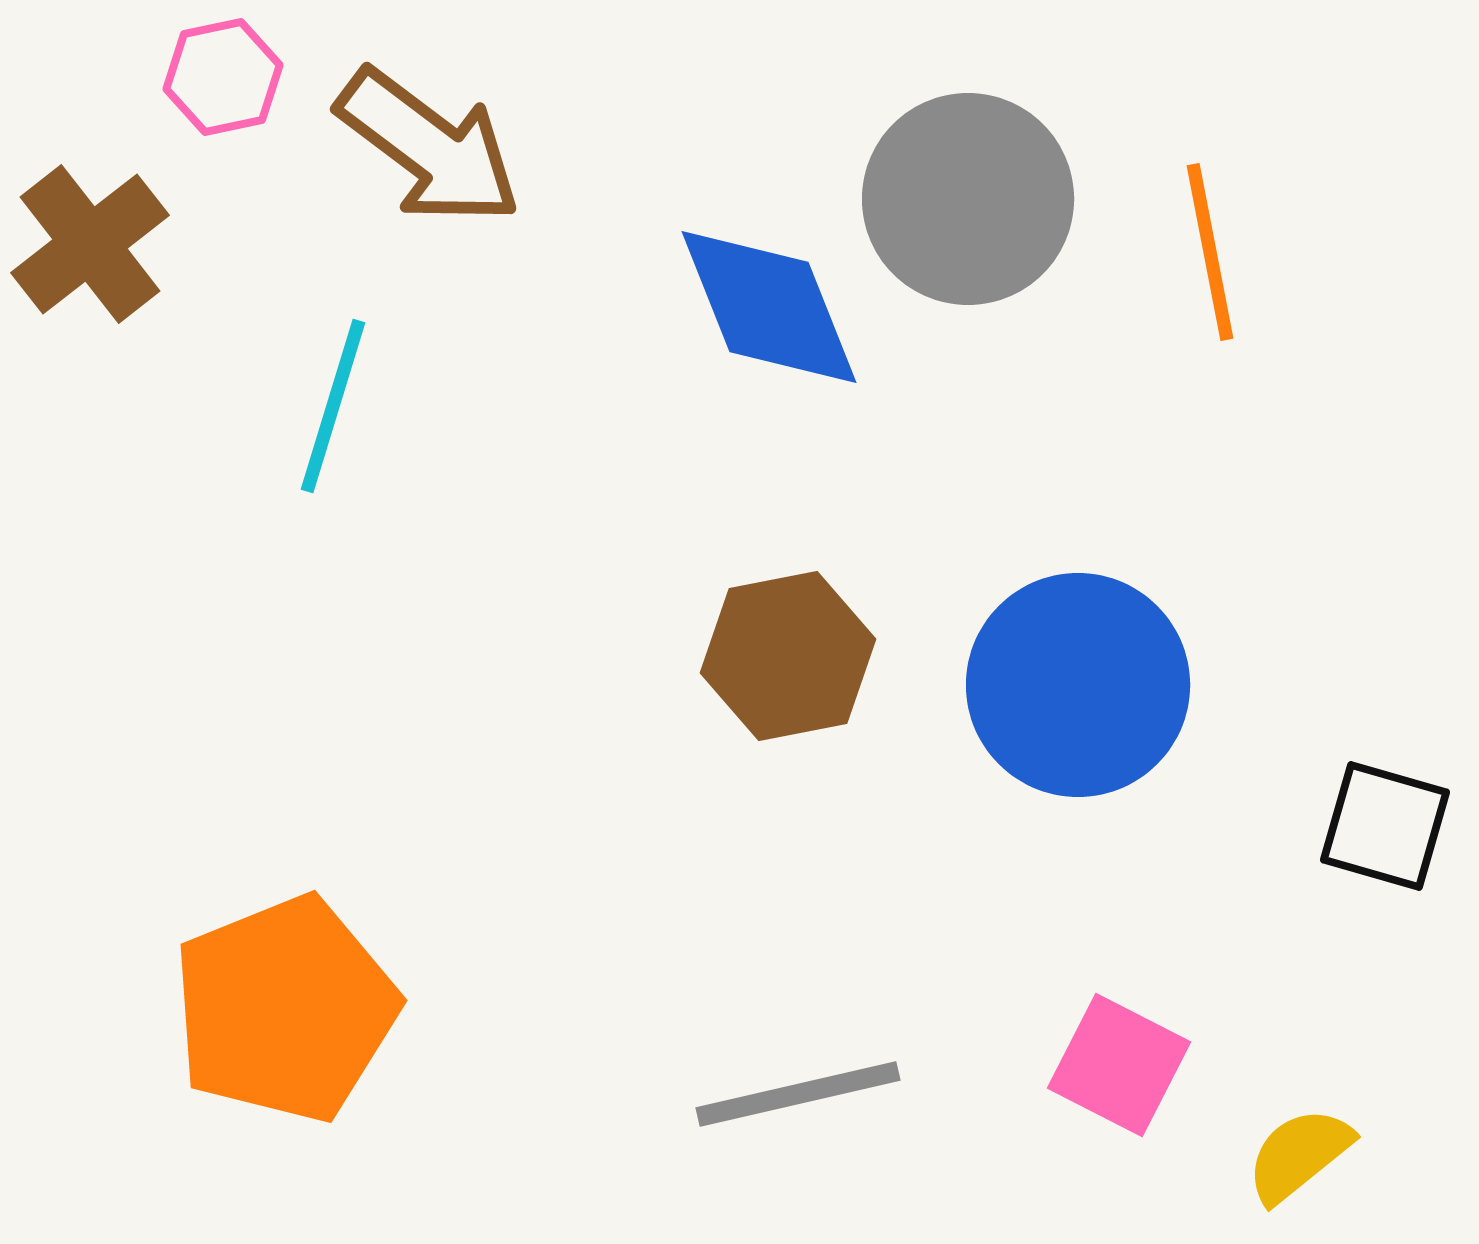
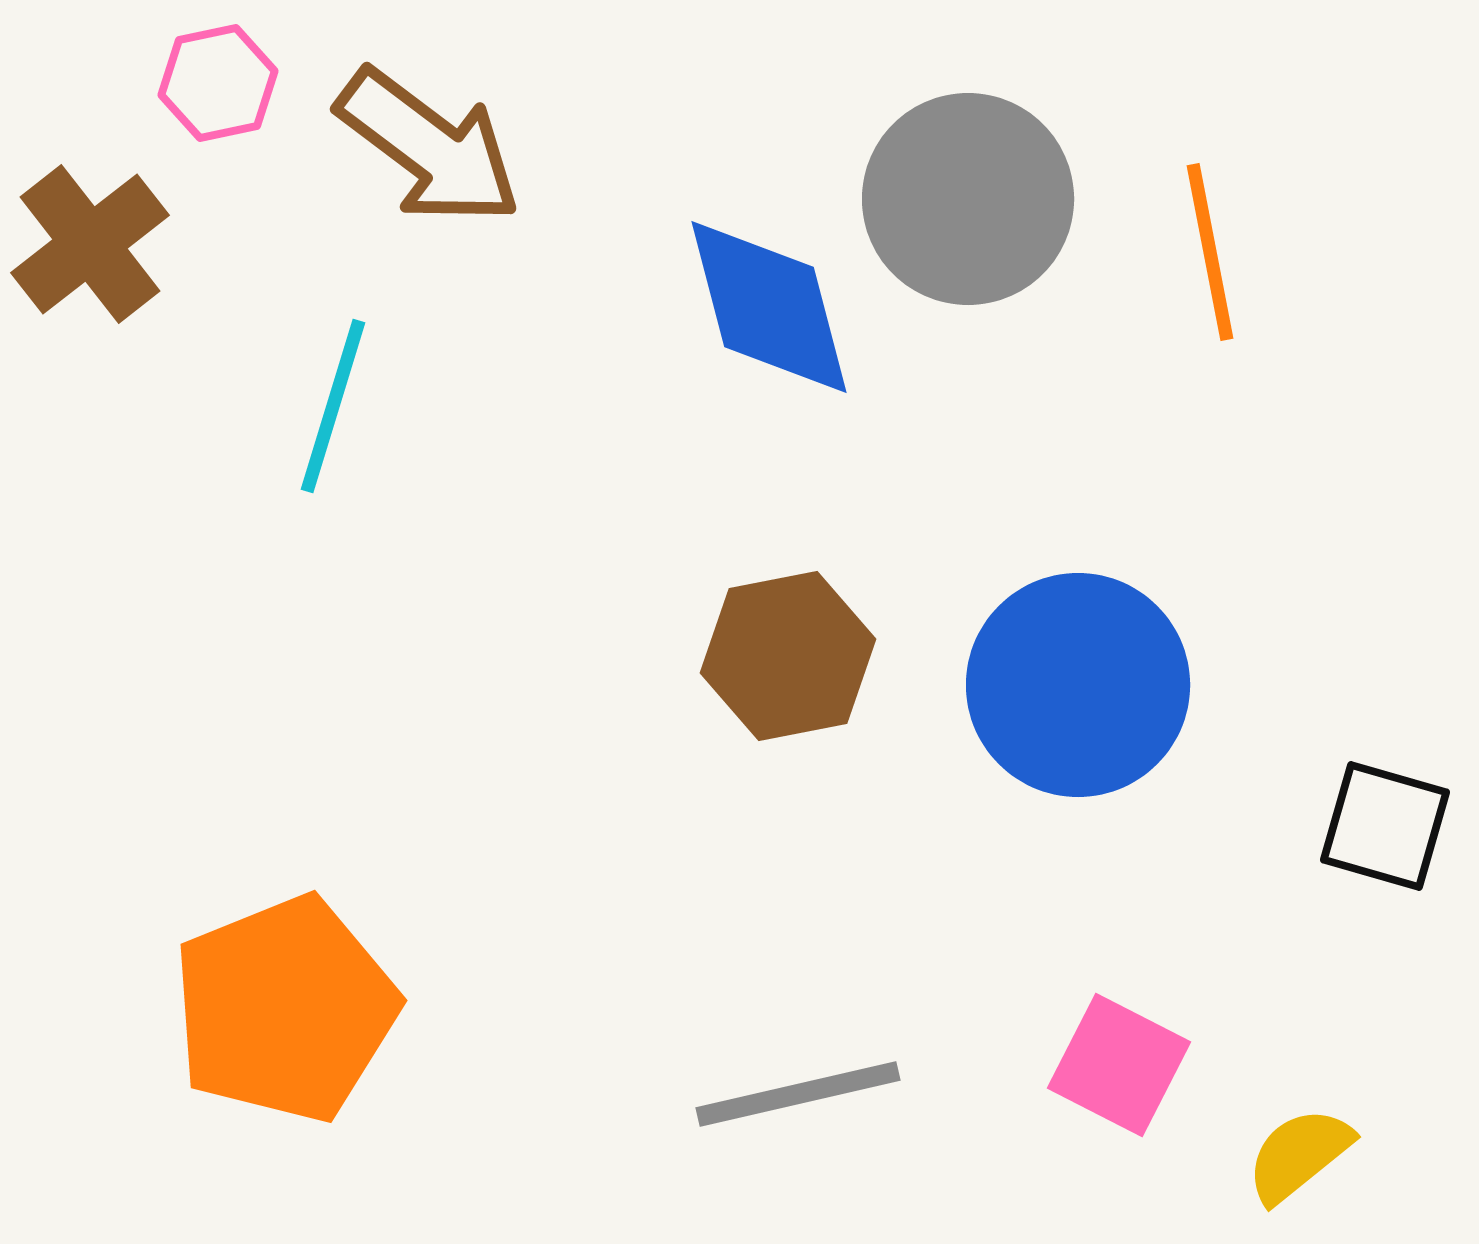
pink hexagon: moved 5 px left, 6 px down
blue diamond: rotated 7 degrees clockwise
